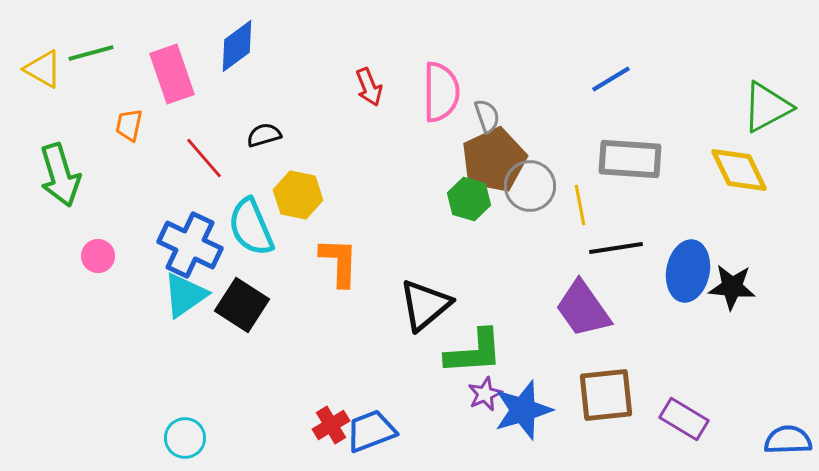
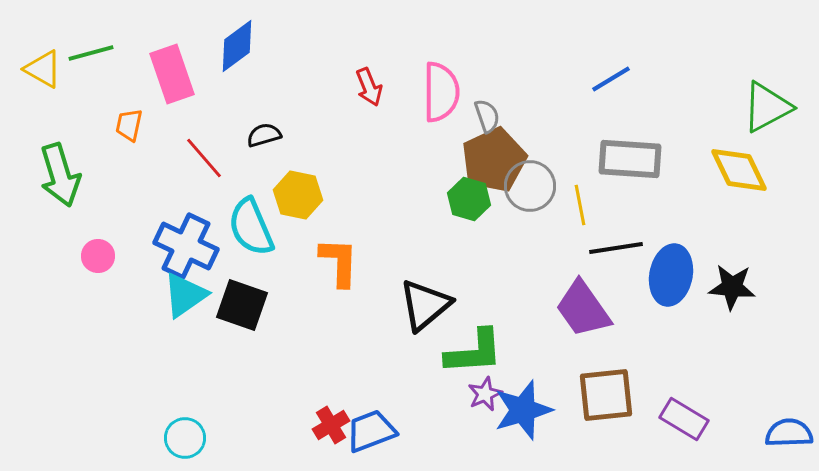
blue cross: moved 4 px left, 1 px down
blue ellipse: moved 17 px left, 4 px down
black square: rotated 14 degrees counterclockwise
blue semicircle: moved 1 px right, 7 px up
